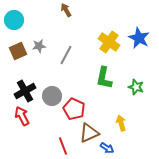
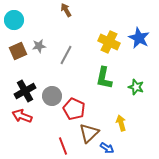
yellow cross: rotated 10 degrees counterclockwise
red arrow: rotated 42 degrees counterclockwise
brown triangle: rotated 20 degrees counterclockwise
